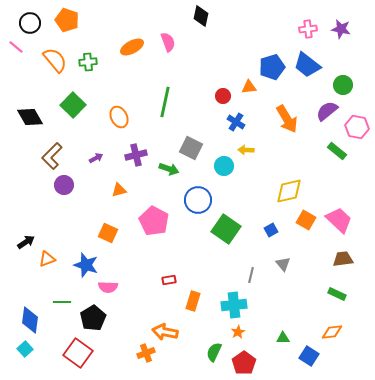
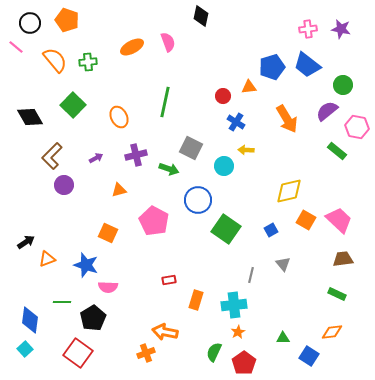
orange rectangle at (193, 301): moved 3 px right, 1 px up
